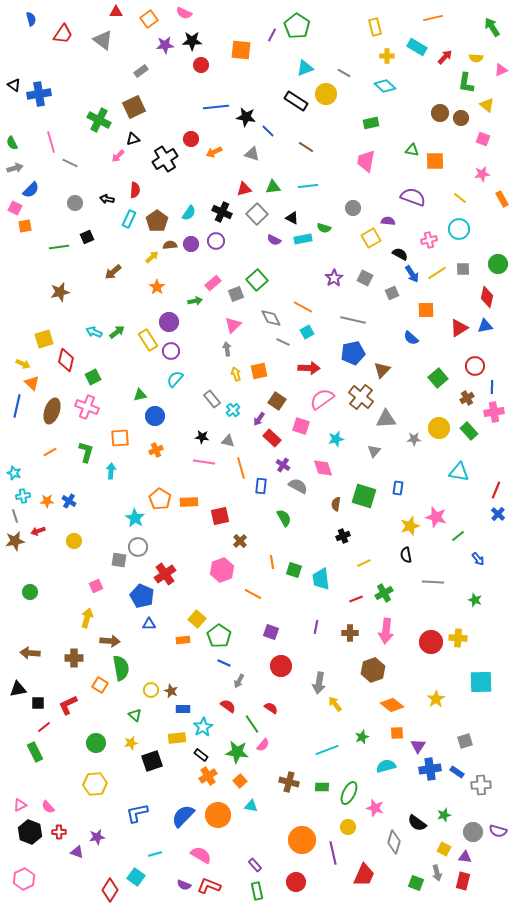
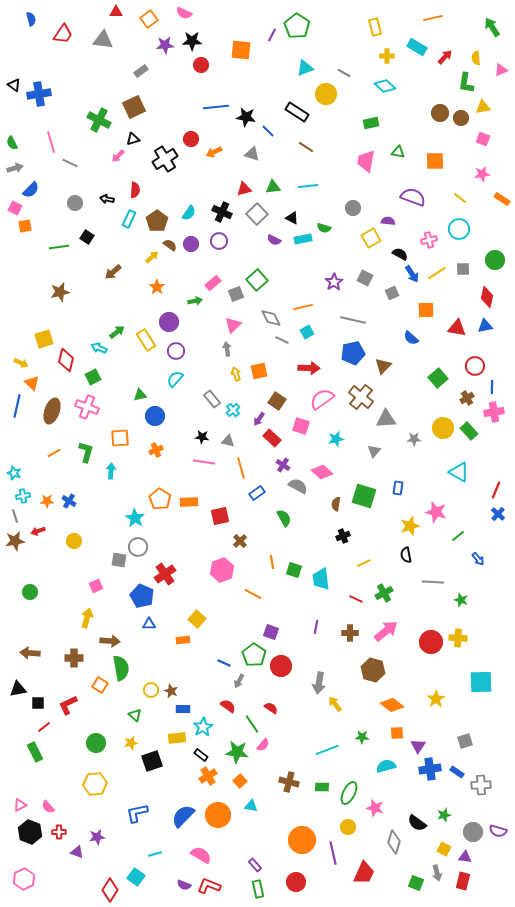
gray triangle at (103, 40): rotated 30 degrees counterclockwise
yellow semicircle at (476, 58): rotated 80 degrees clockwise
black rectangle at (296, 101): moved 1 px right, 11 px down
yellow triangle at (487, 105): moved 4 px left, 2 px down; rotated 49 degrees counterclockwise
green triangle at (412, 150): moved 14 px left, 2 px down
orange rectangle at (502, 199): rotated 28 degrees counterclockwise
black square at (87, 237): rotated 32 degrees counterclockwise
purple circle at (216, 241): moved 3 px right
brown semicircle at (170, 245): rotated 40 degrees clockwise
green circle at (498, 264): moved 3 px left, 4 px up
purple star at (334, 278): moved 4 px down
orange line at (303, 307): rotated 42 degrees counterclockwise
red triangle at (459, 328): moved 2 px left; rotated 42 degrees clockwise
cyan arrow at (94, 332): moved 5 px right, 16 px down
yellow rectangle at (148, 340): moved 2 px left
gray line at (283, 342): moved 1 px left, 2 px up
purple circle at (171, 351): moved 5 px right
yellow arrow at (23, 364): moved 2 px left, 1 px up
brown triangle at (382, 370): moved 1 px right, 4 px up
yellow circle at (439, 428): moved 4 px right
orange line at (50, 452): moved 4 px right, 1 px down
pink diamond at (323, 468): moved 1 px left, 4 px down; rotated 30 degrees counterclockwise
cyan triangle at (459, 472): rotated 20 degrees clockwise
blue rectangle at (261, 486): moved 4 px left, 7 px down; rotated 49 degrees clockwise
pink star at (436, 517): moved 5 px up
red line at (356, 599): rotated 48 degrees clockwise
green star at (475, 600): moved 14 px left
pink arrow at (386, 631): rotated 135 degrees counterclockwise
green pentagon at (219, 636): moved 35 px right, 19 px down
brown hexagon at (373, 670): rotated 25 degrees counterclockwise
green star at (362, 737): rotated 24 degrees clockwise
red trapezoid at (364, 875): moved 2 px up
green rectangle at (257, 891): moved 1 px right, 2 px up
